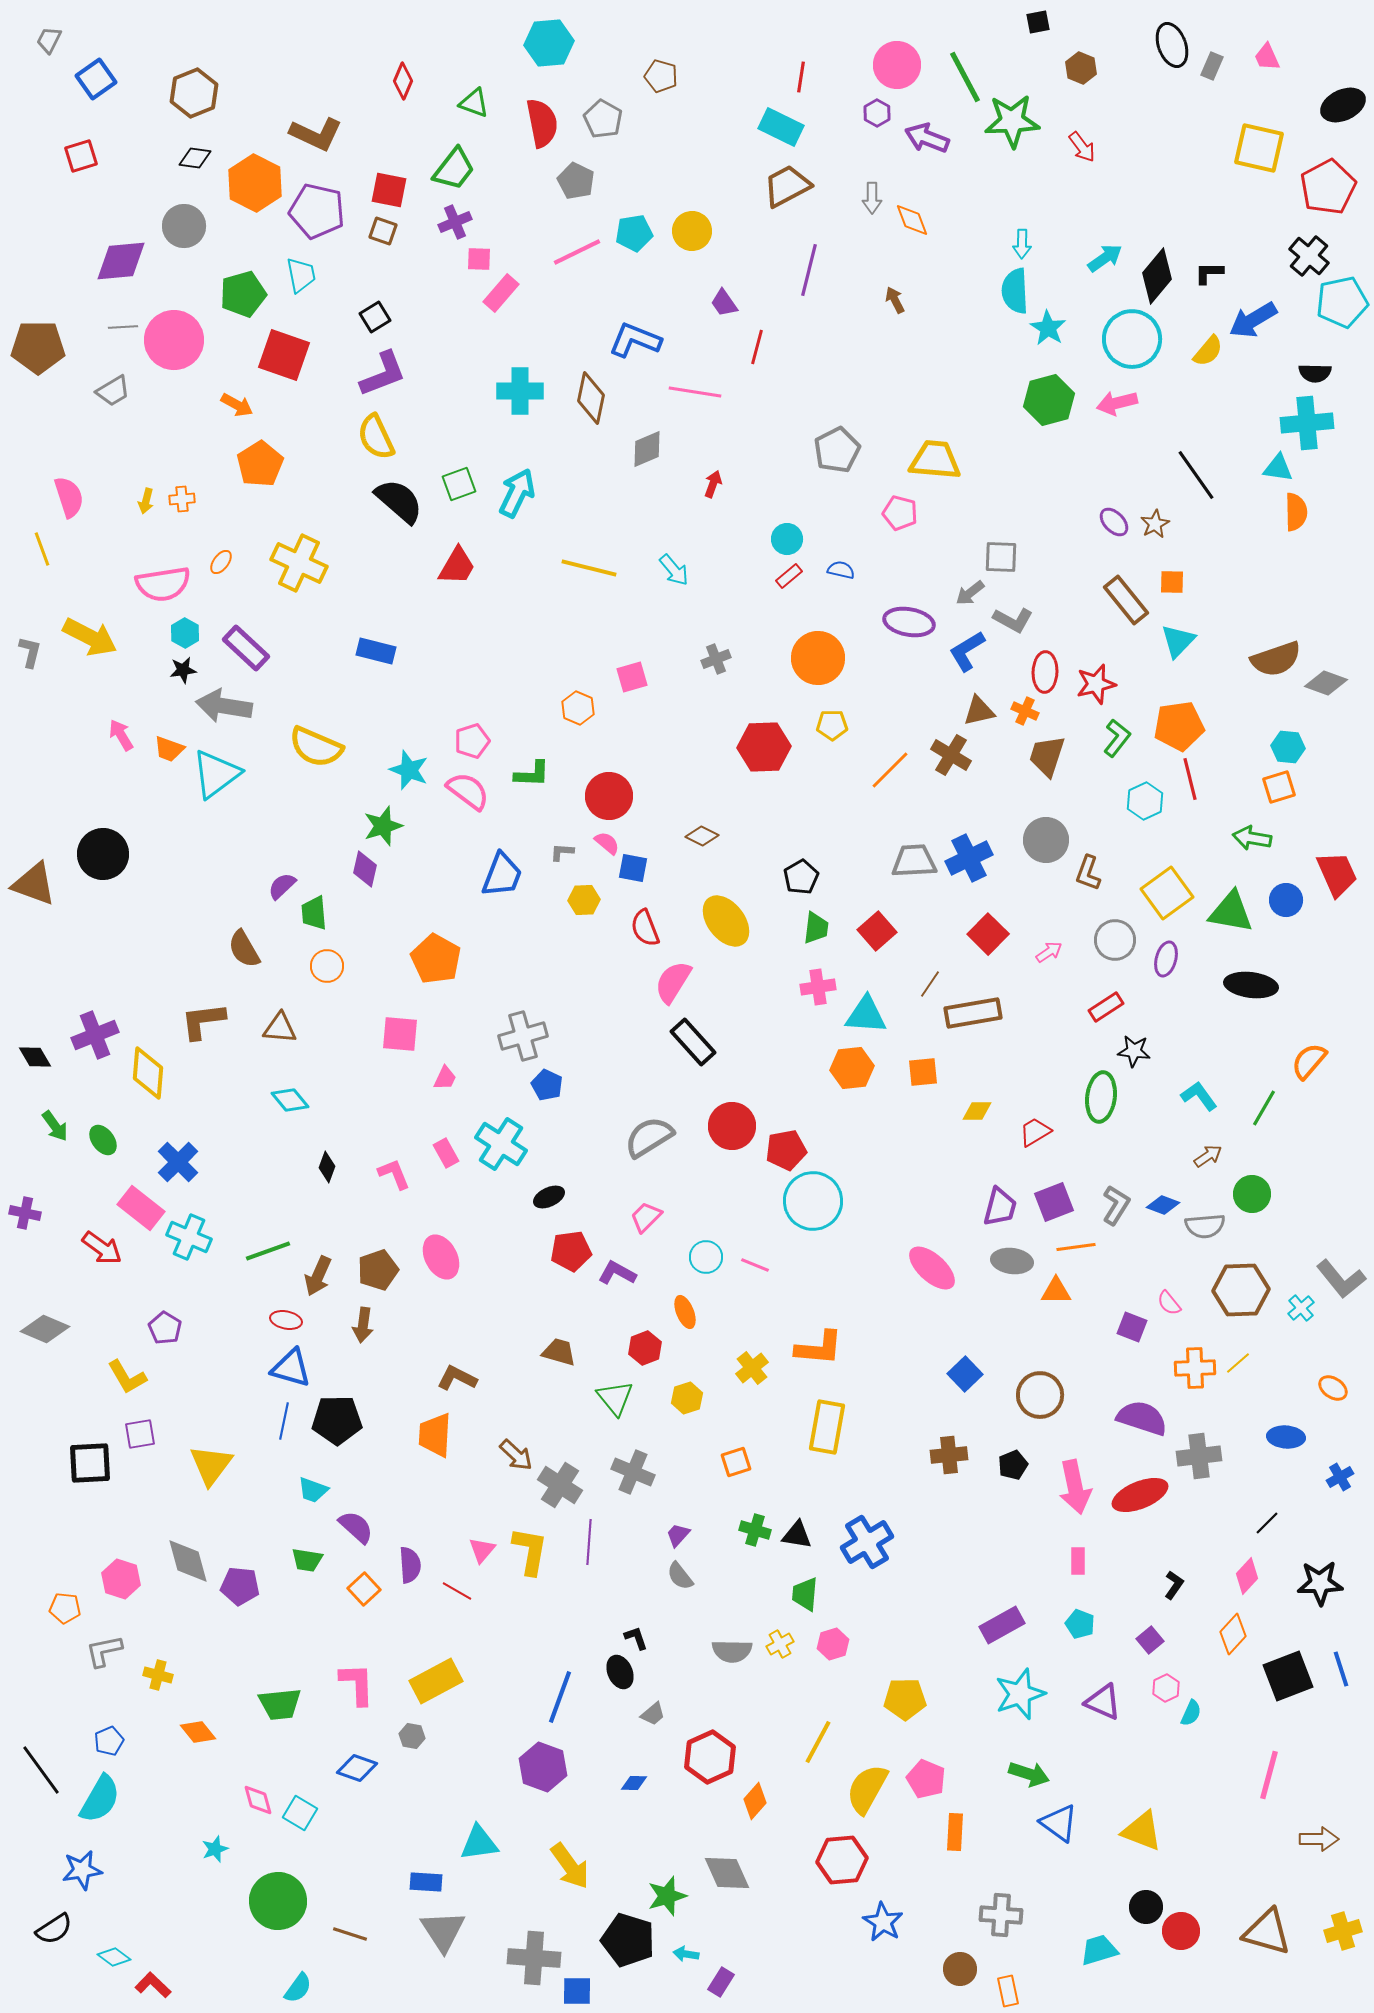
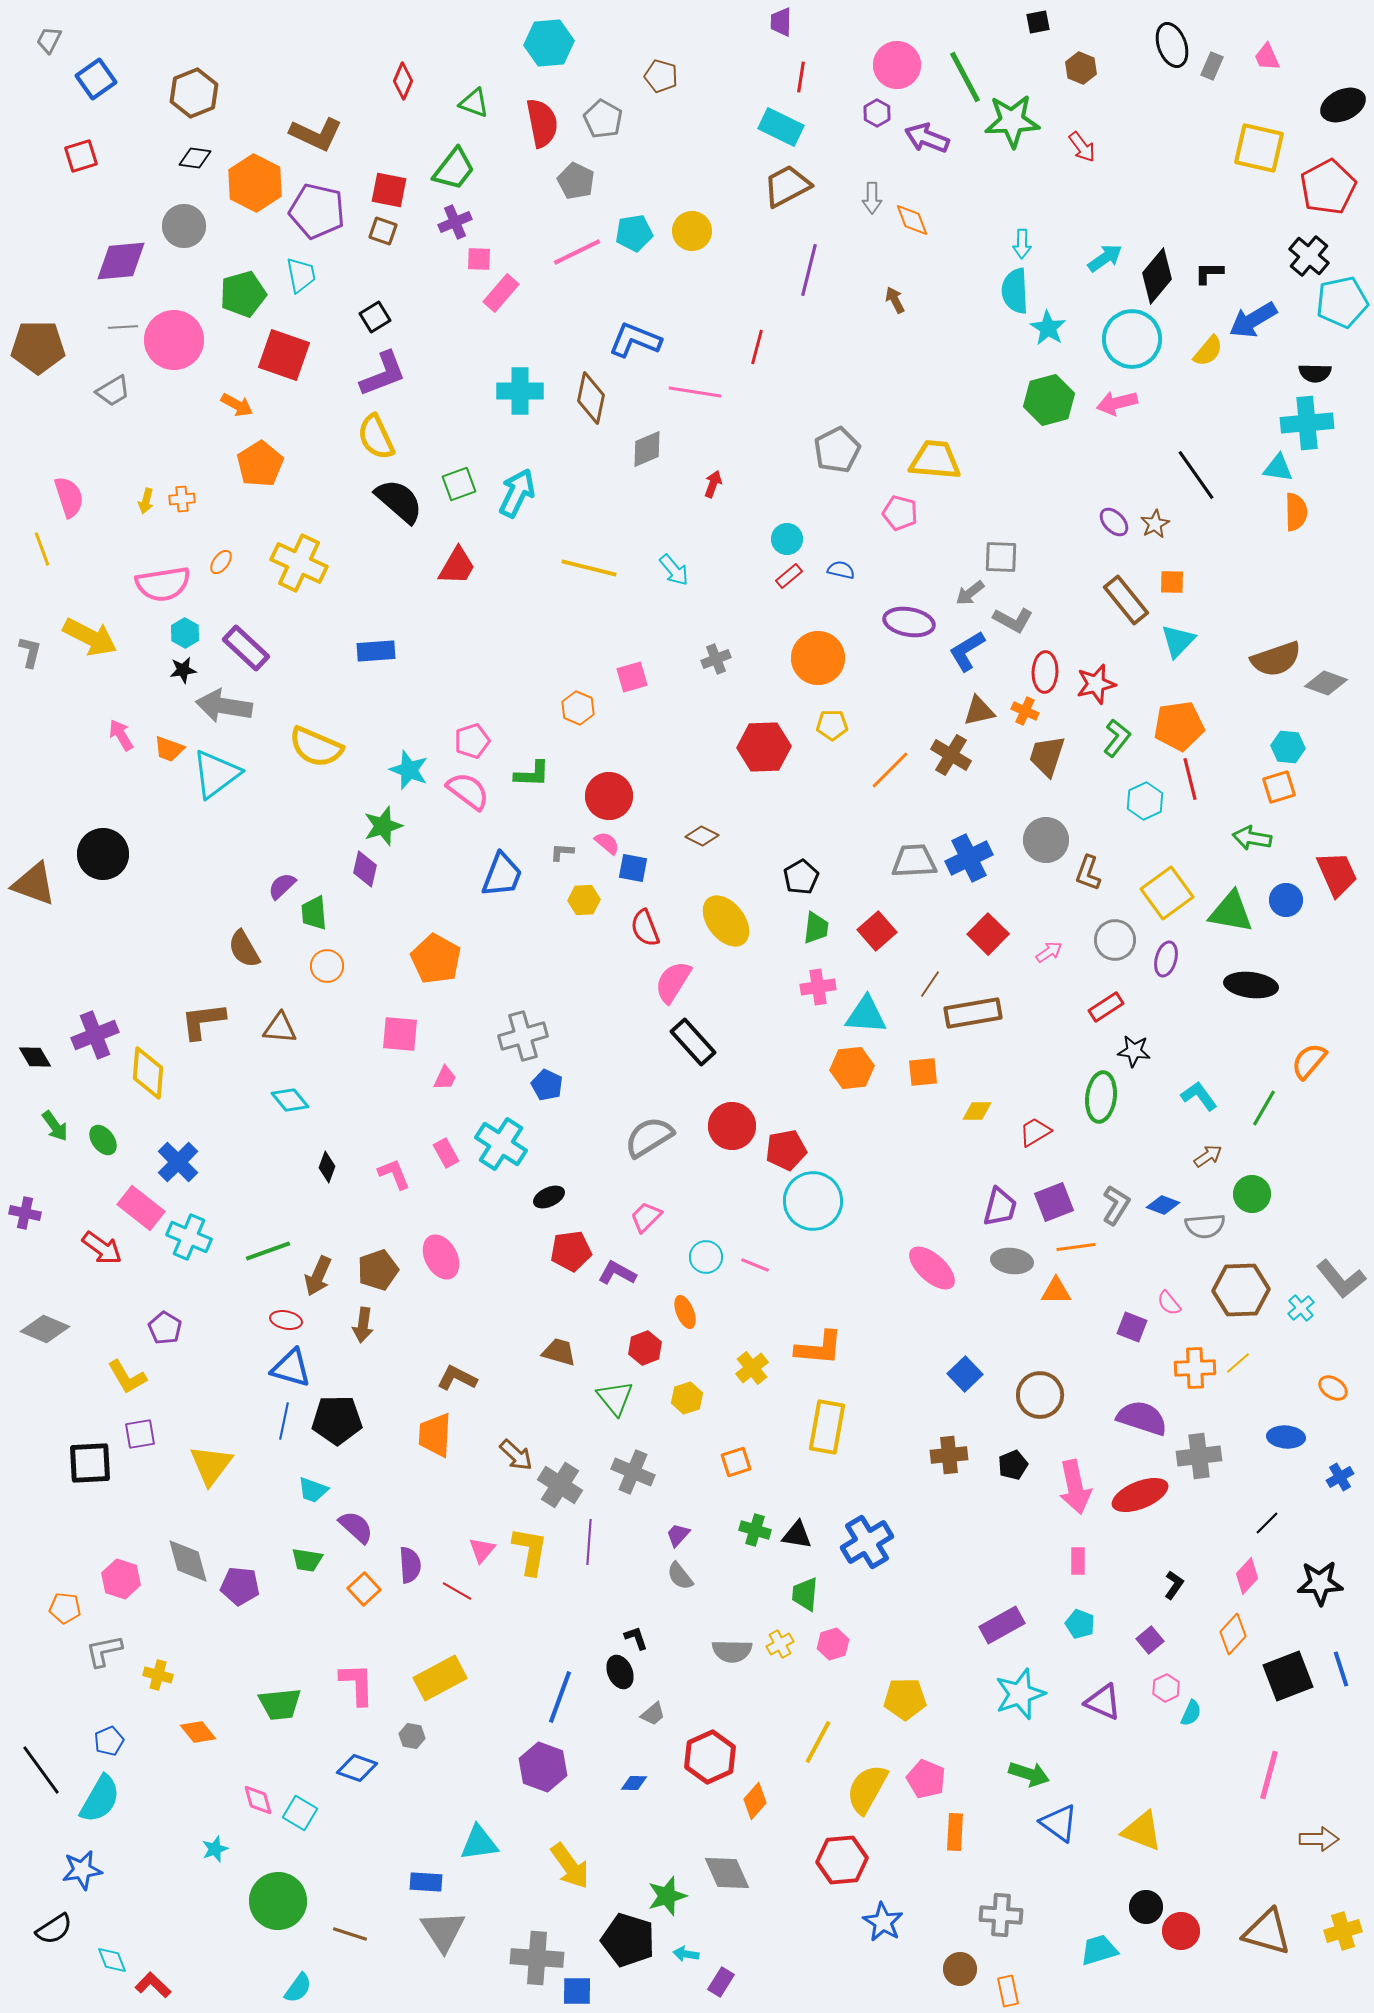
purple trapezoid at (724, 303): moved 57 px right, 281 px up; rotated 36 degrees clockwise
blue rectangle at (376, 651): rotated 18 degrees counterclockwise
yellow rectangle at (436, 1681): moved 4 px right, 3 px up
cyan diamond at (114, 1957): moved 2 px left, 3 px down; rotated 32 degrees clockwise
gray cross at (534, 1958): moved 3 px right
